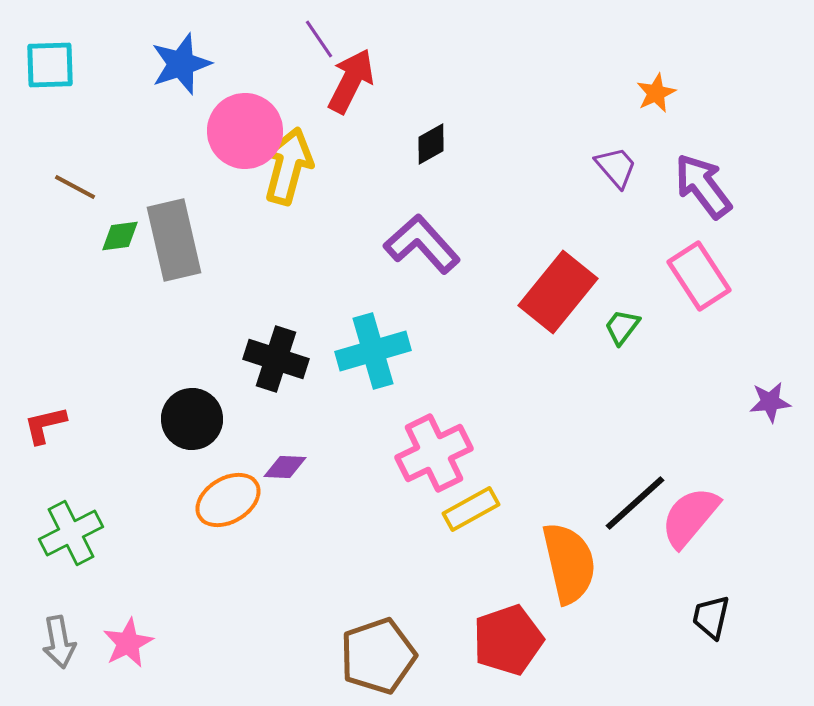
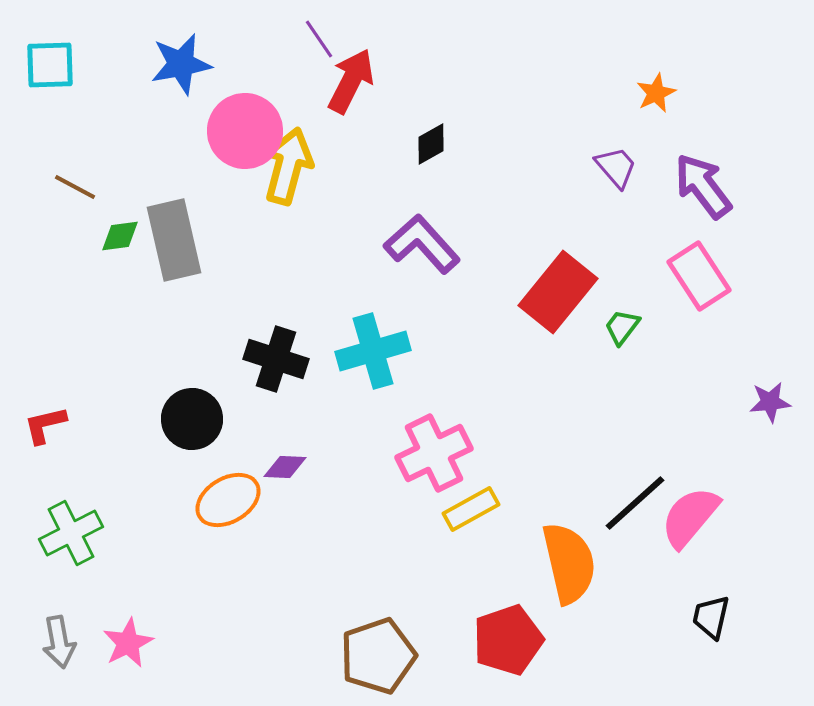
blue star: rotated 8 degrees clockwise
